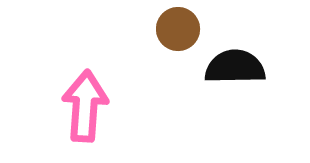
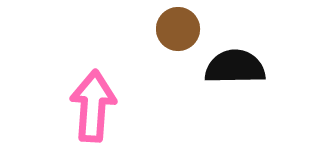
pink arrow: moved 8 px right
